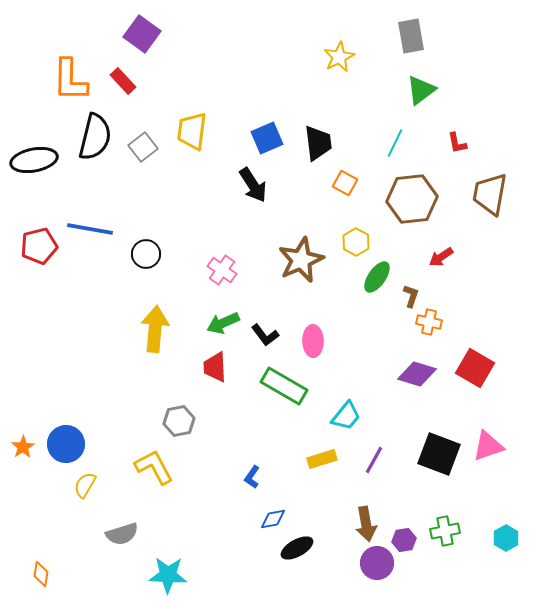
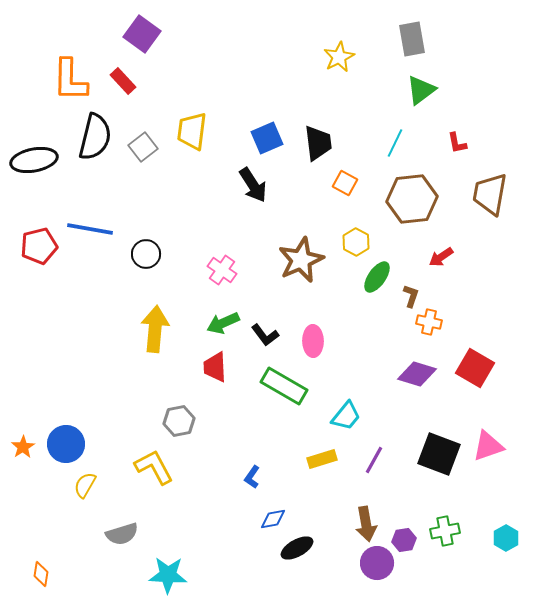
gray rectangle at (411, 36): moved 1 px right, 3 px down
